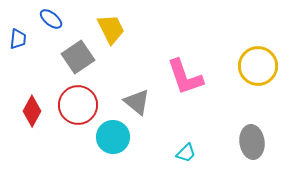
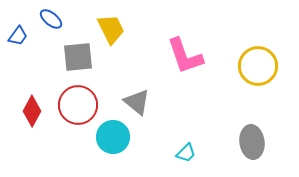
blue trapezoid: moved 3 px up; rotated 30 degrees clockwise
gray square: rotated 28 degrees clockwise
pink L-shape: moved 21 px up
